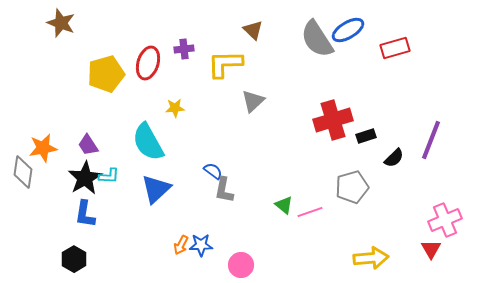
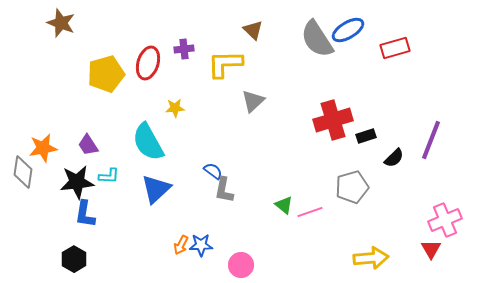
black star: moved 8 px left, 4 px down; rotated 24 degrees clockwise
